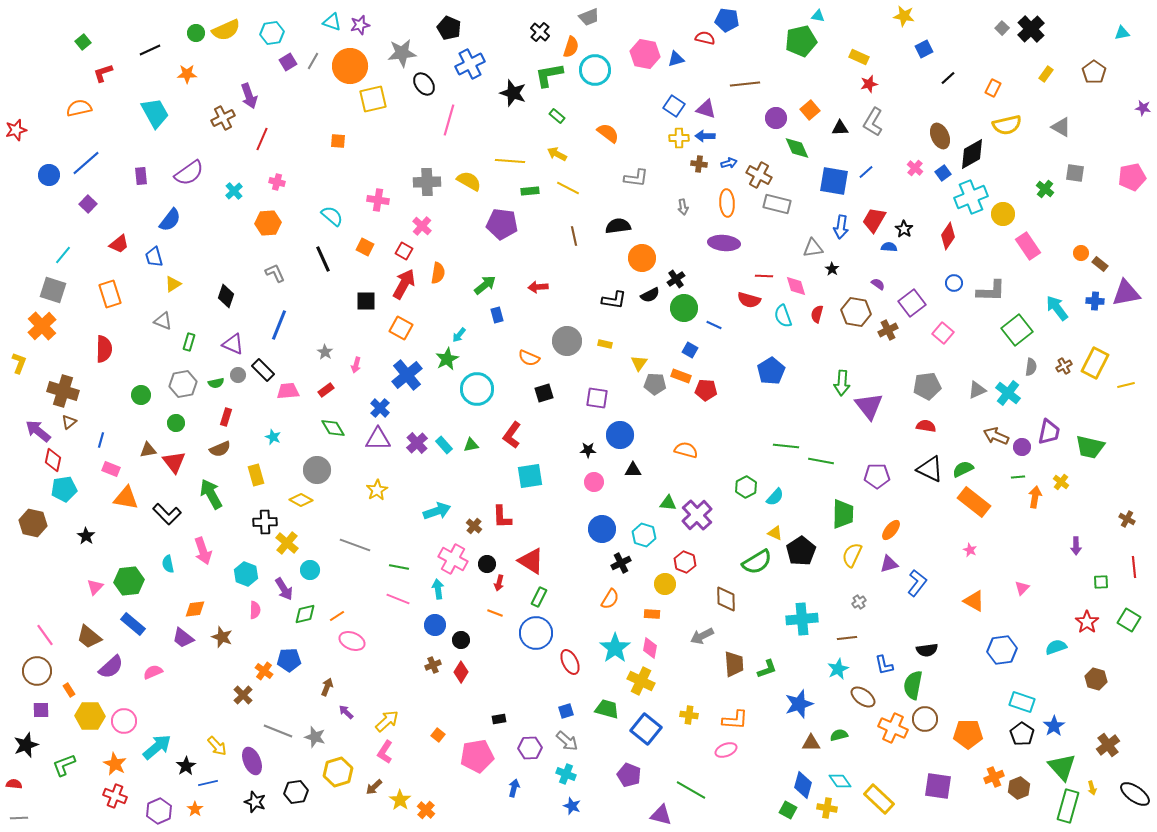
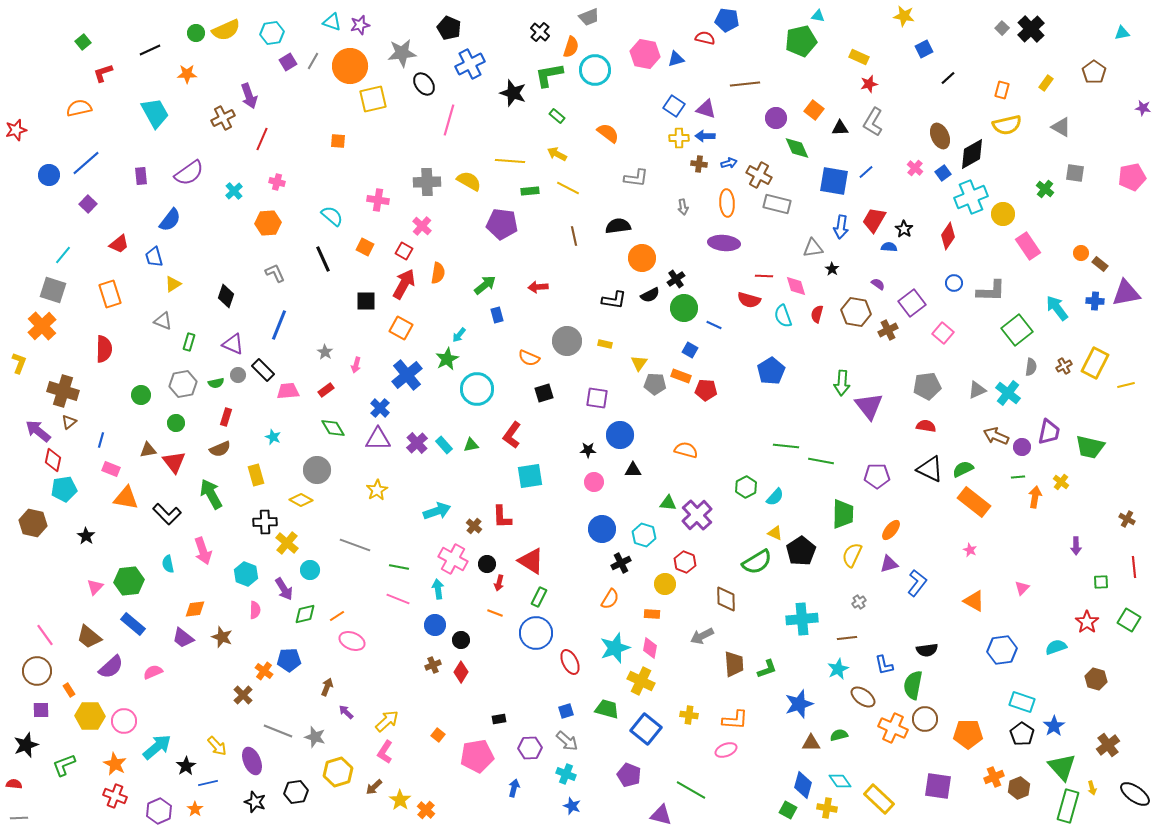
yellow rectangle at (1046, 74): moved 9 px down
orange rectangle at (993, 88): moved 9 px right, 2 px down; rotated 12 degrees counterclockwise
orange square at (810, 110): moved 4 px right; rotated 12 degrees counterclockwise
cyan star at (615, 648): rotated 16 degrees clockwise
